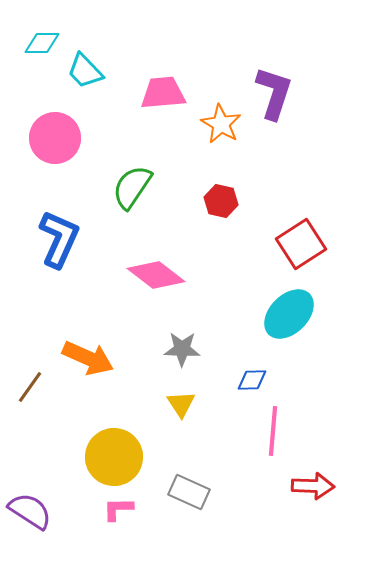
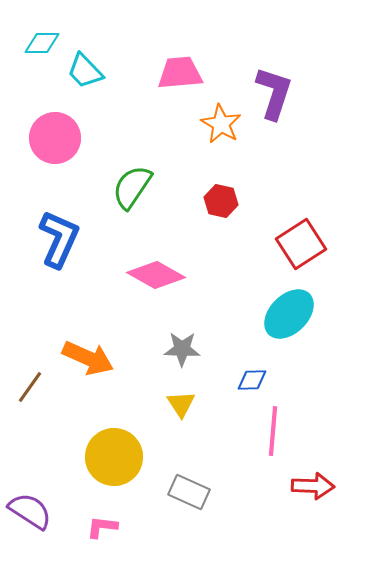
pink trapezoid: moved 17 px right, 20 px up
pink diamond: rotated 8 degrees counterclockwise
pink L-shape: moved 16 px left, 18 px down; rotated 8 degrees clockwise
